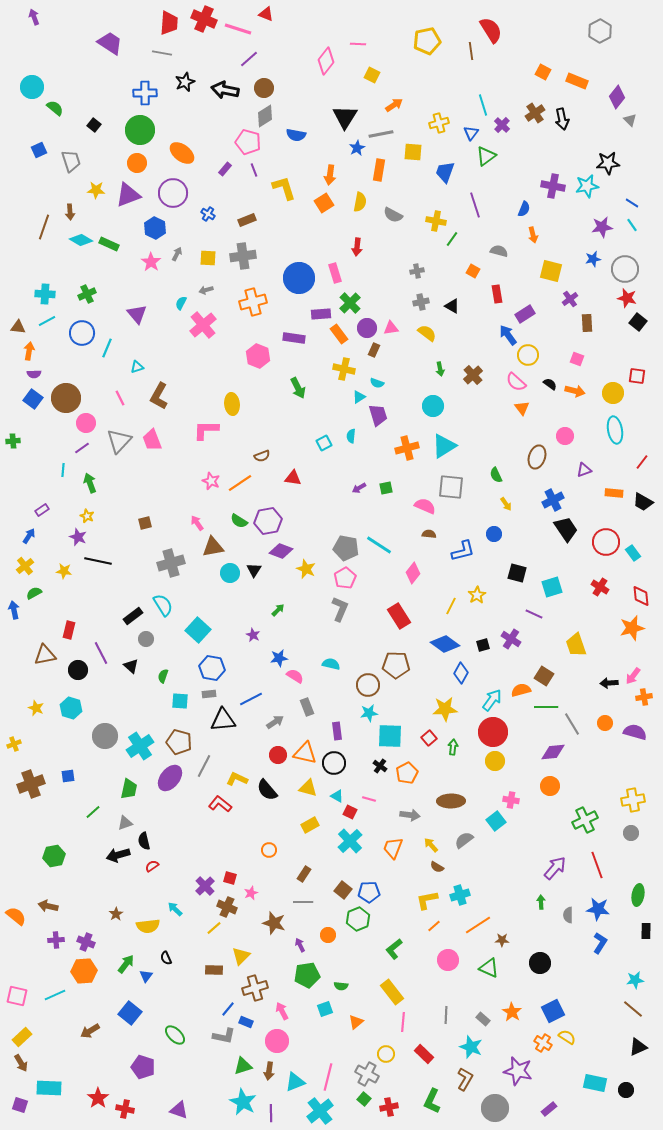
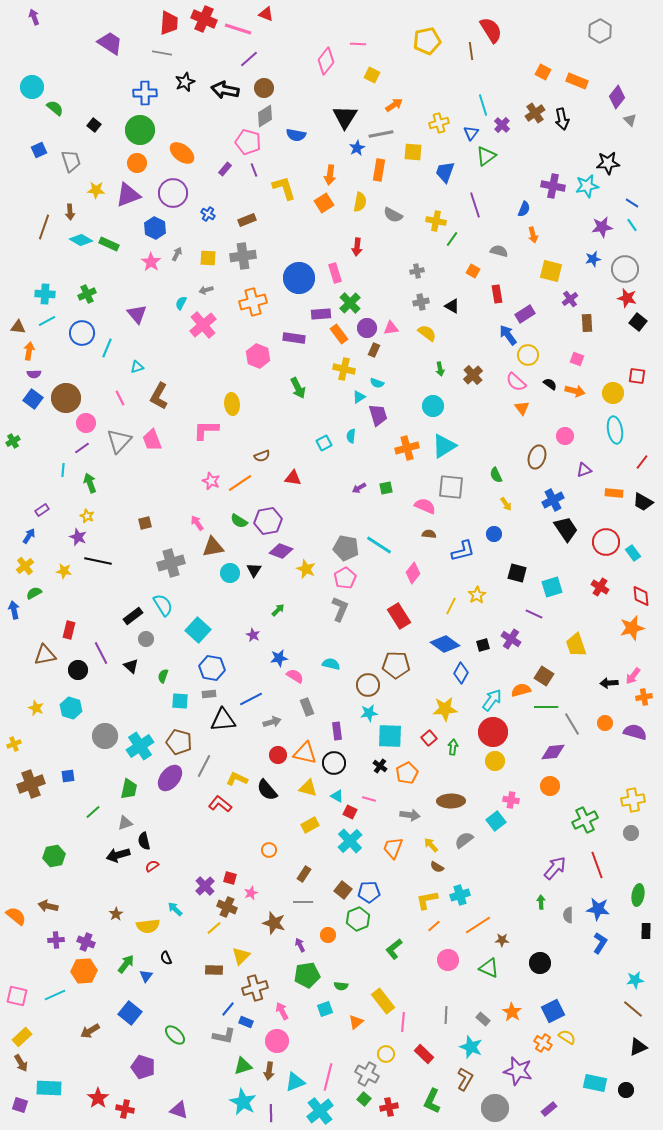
green cross at (13, 441): rotated 24 degrees counterclockwise
gray arrow at (275, 722): moved 3 px left; rotated 18 degrees clockwise
yellow rectangle at (392, 992): moved 9 px left, 9 px down
